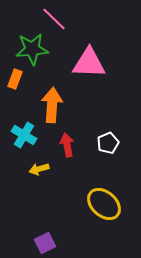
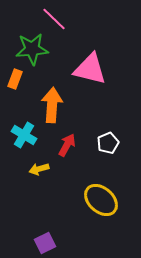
pink triangle: moved 1 px right, 6 px down; rotated 12 degrees clockwise
red arrow: rotated 40 degrees clockwise
yellow ellipse: moved 3 px left, 4 px up
